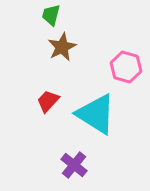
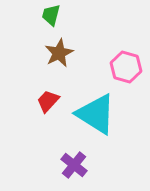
brown star: moved 3 px left, 6 px down
